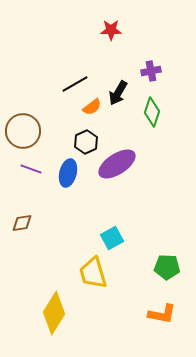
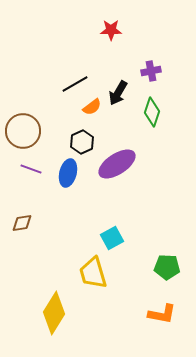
black hexagon: moved 4 px left
